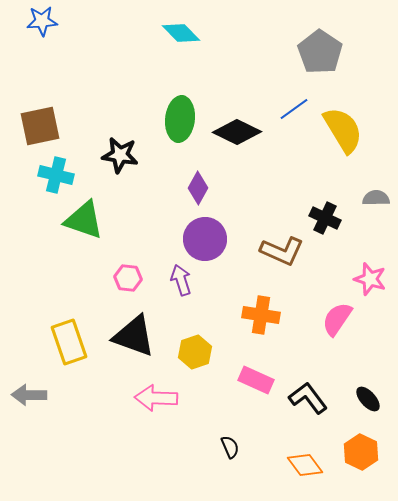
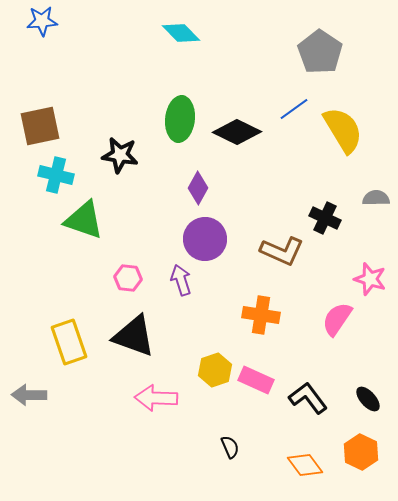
yellow hexagon: moved 20 px right, 18 px down
